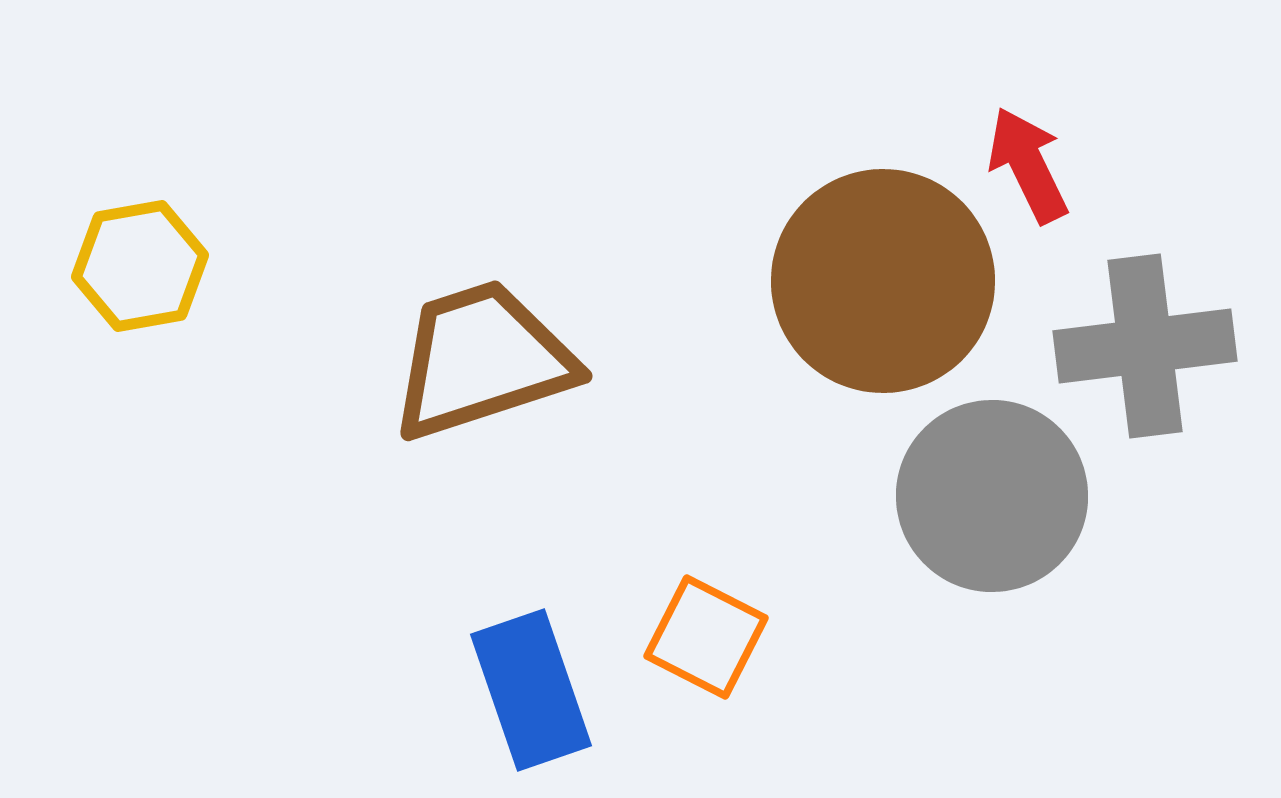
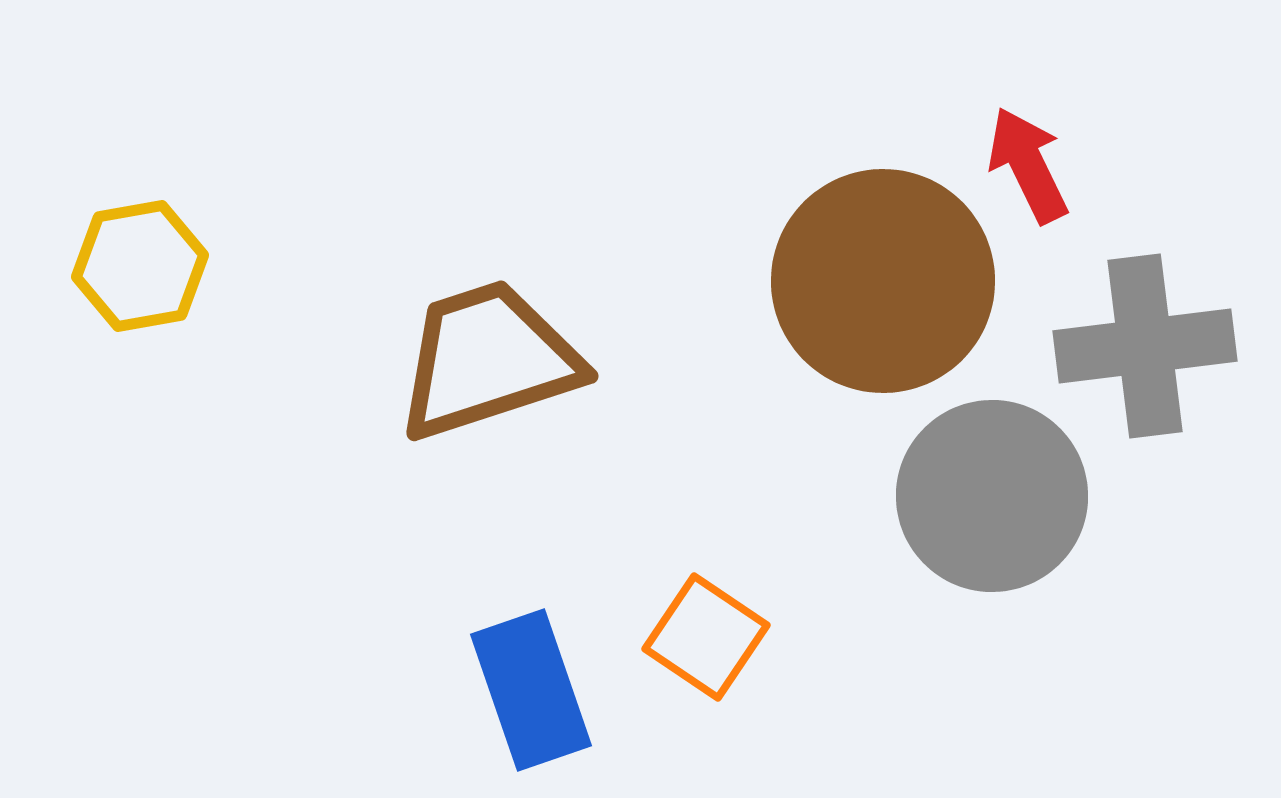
brown trapezoid: moved 6 px right
orange square: rotated 7 degrees clockwise
